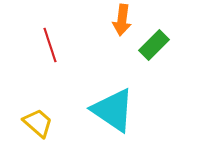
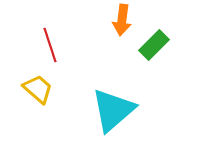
cyan triangle: rotated 45 degrees clockwise
yellow trapezoid: moved 34 px up
